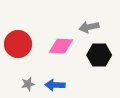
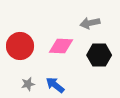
gray arrow: moved 1 px right, 4 px up
red circle: moved 2 px right, 2 px down
blue arrow: rotated 36 degrees clockwise
